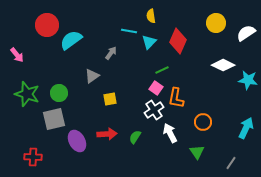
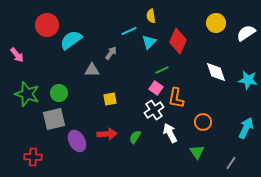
cyan line: rotated 35 degrees counterclockwise
white diamond: moved 7 px left, 7 px down; rotated 45 degrees clockwise
gray triangle: moved 6 px up; rotated 35 degrees clockwise
